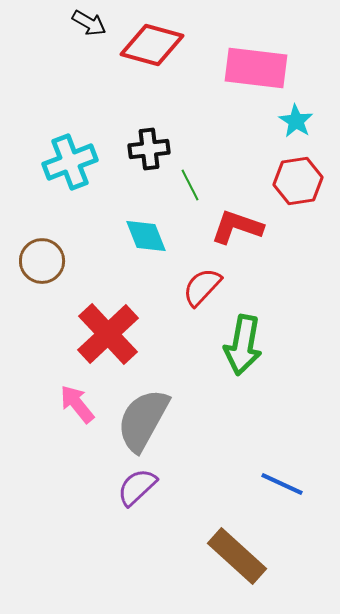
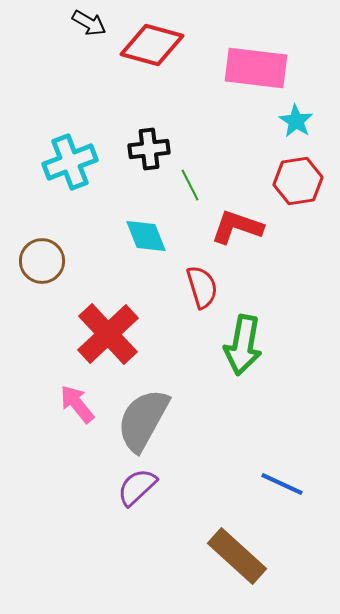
red semicircle: rotated 120 degrees clockwise
